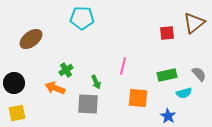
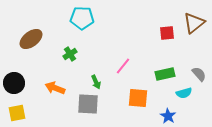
pink line: rotated 24 degrees clockwise
green cross: moved 4 px right, 16 px up
green rectangle: moved 2 px left, 1 px up
